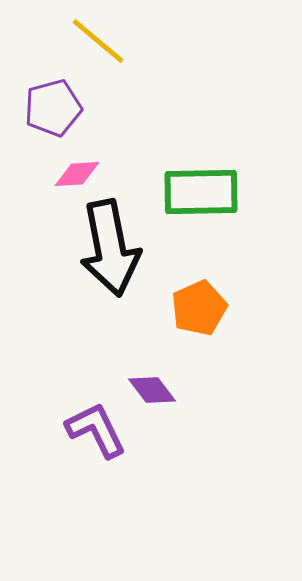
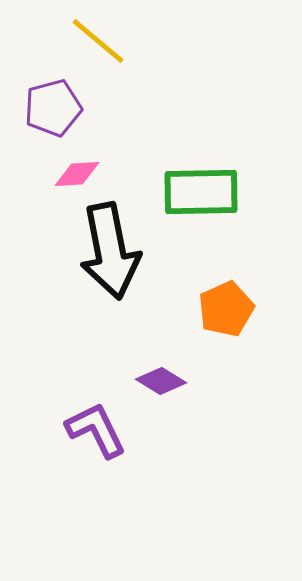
black arrow: moved 3 px down
orange pentagon: moved 27 px right, 1 px down
purple diamond: moved 9 px right, 9 px up; rotated 21 degrees counterclockwise
